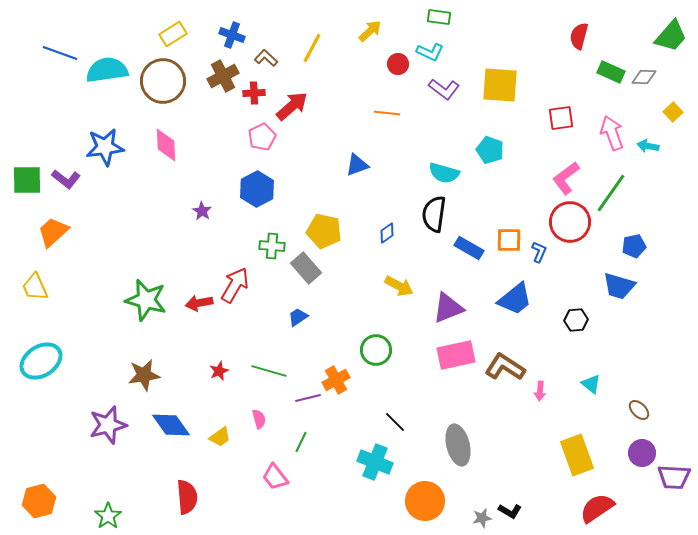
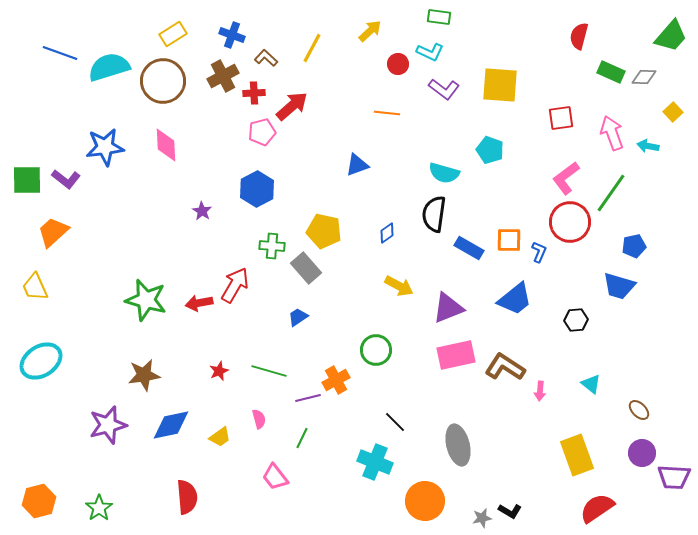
cyan semicircle at (107, 70): moved 2 px right, 3 px up; rotated 9 degrees counterclockwise
pink pentagon at (262, 137): moved 5 px up; rotated 12 degrees clockwise
blue diamond at (171, 425): rotated 66 degrees counterclockwise
green line at (301, 442): moved 1 px right, 4 px up
green star at (108, 516): moved 9 px left, 8 px up
